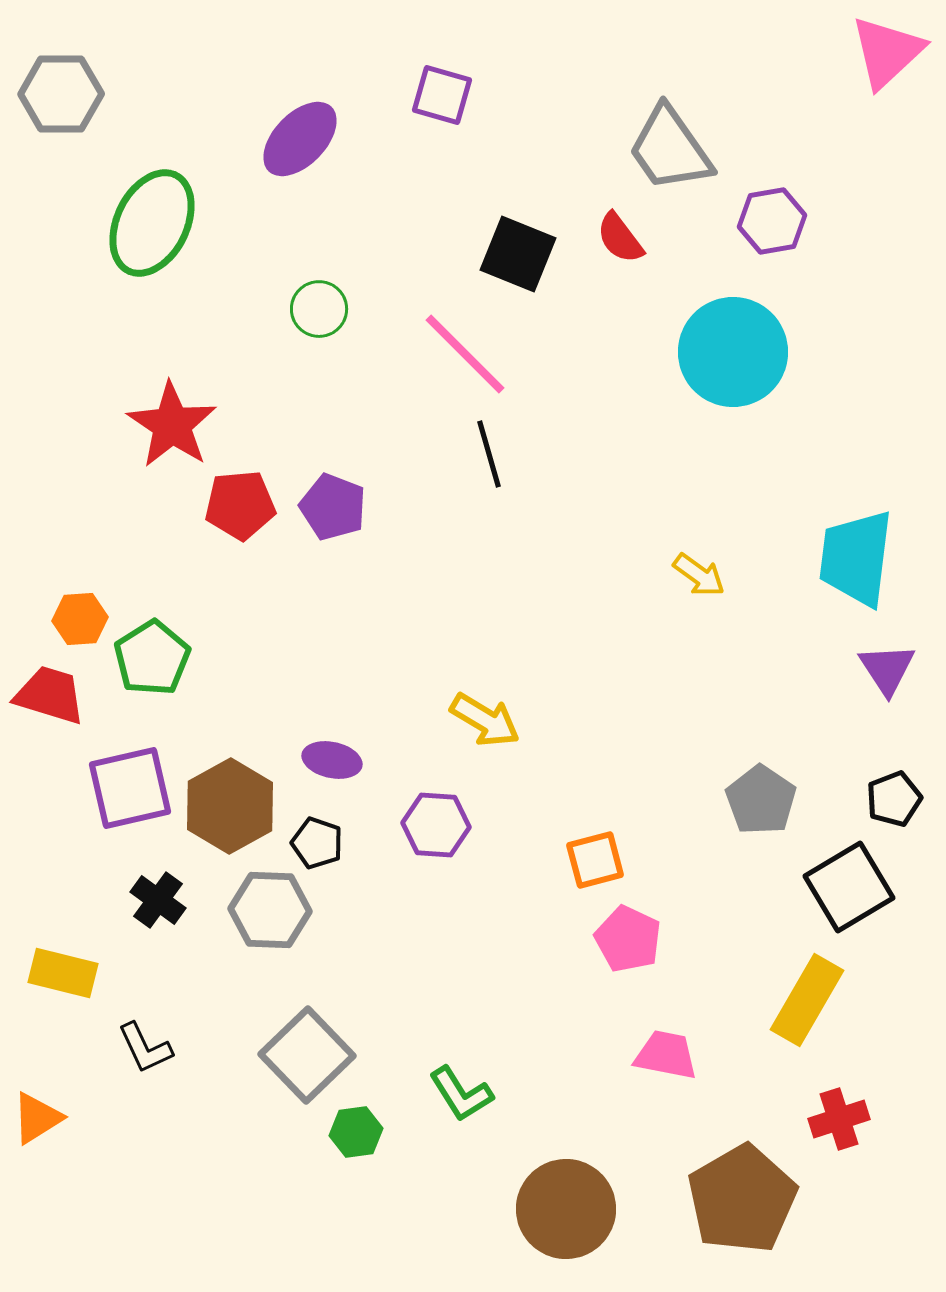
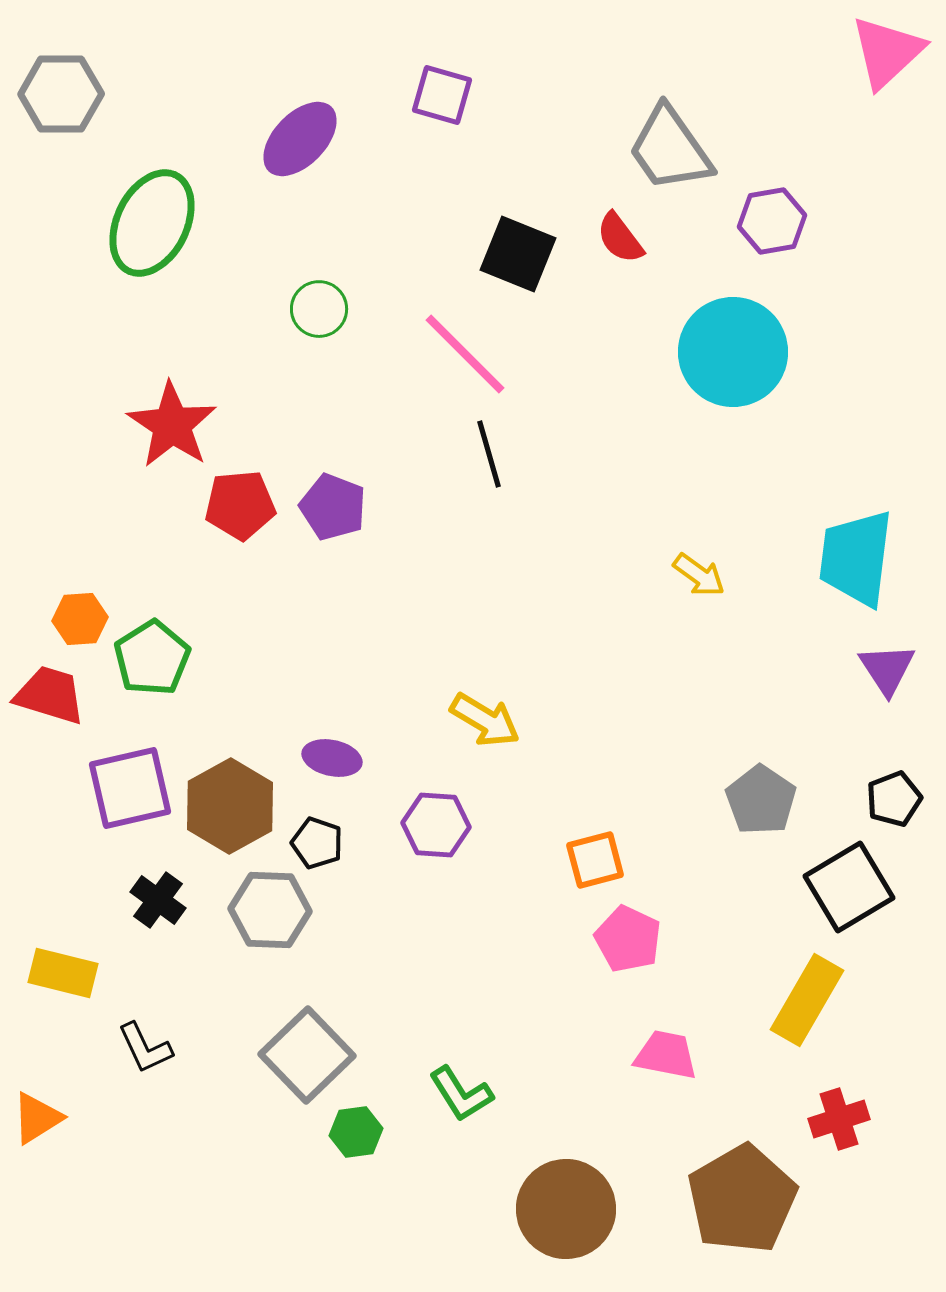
purple ellipse at (332, 760): moved 2 px up
